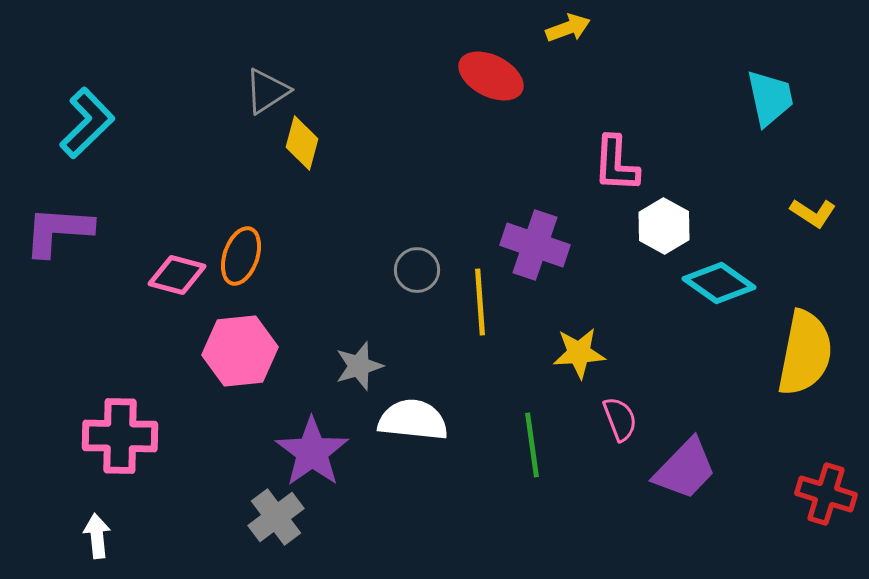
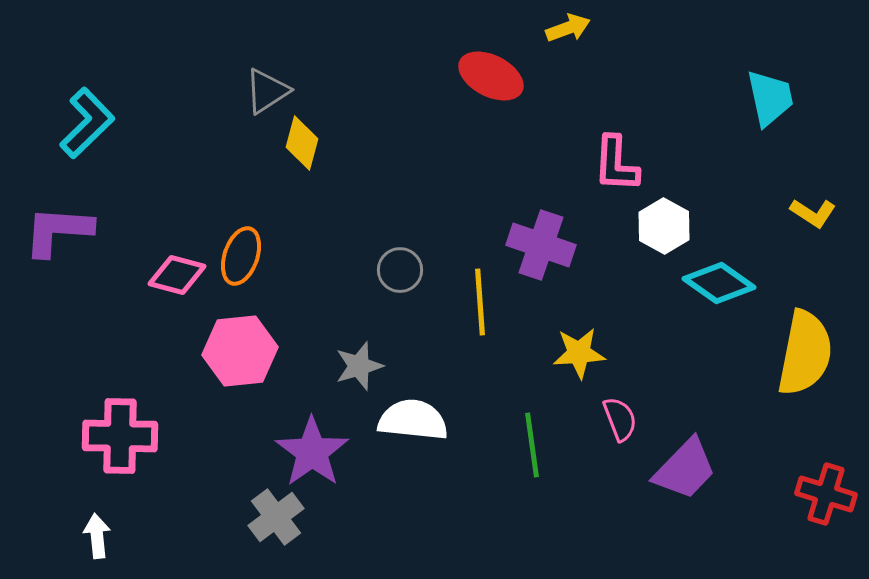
purple cross: moved 6 px right
gray circle: moved 17 px left
